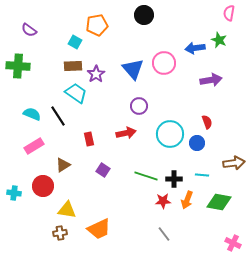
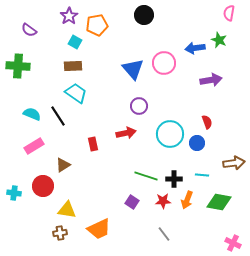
purple star: moved 27 px left, 58 px up
red rectangle: moved 4 px right, 5 px down
purple square: moved 29 px right, 32 px down
